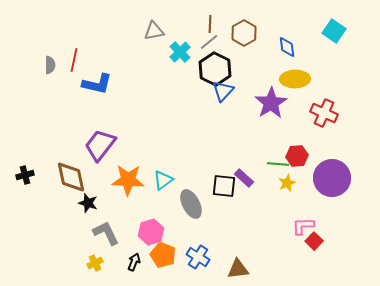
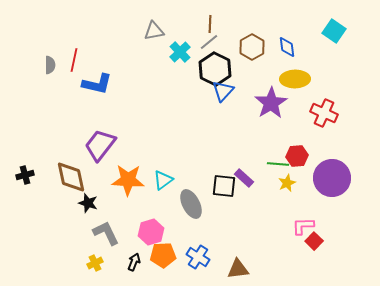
brown hexagon: moved 8 px right, 14 px down
orange pentagon: rotated 25 degrees counterclockwise
